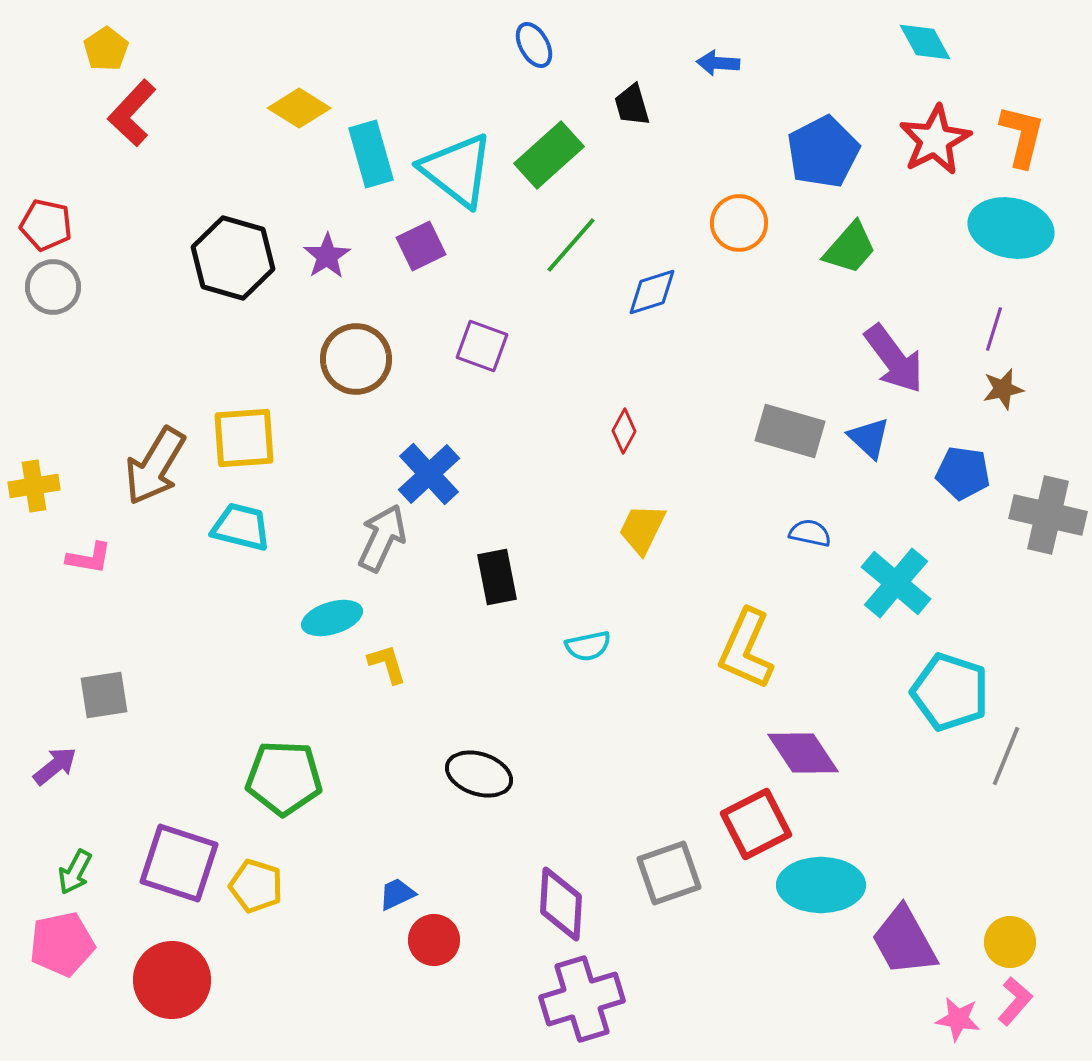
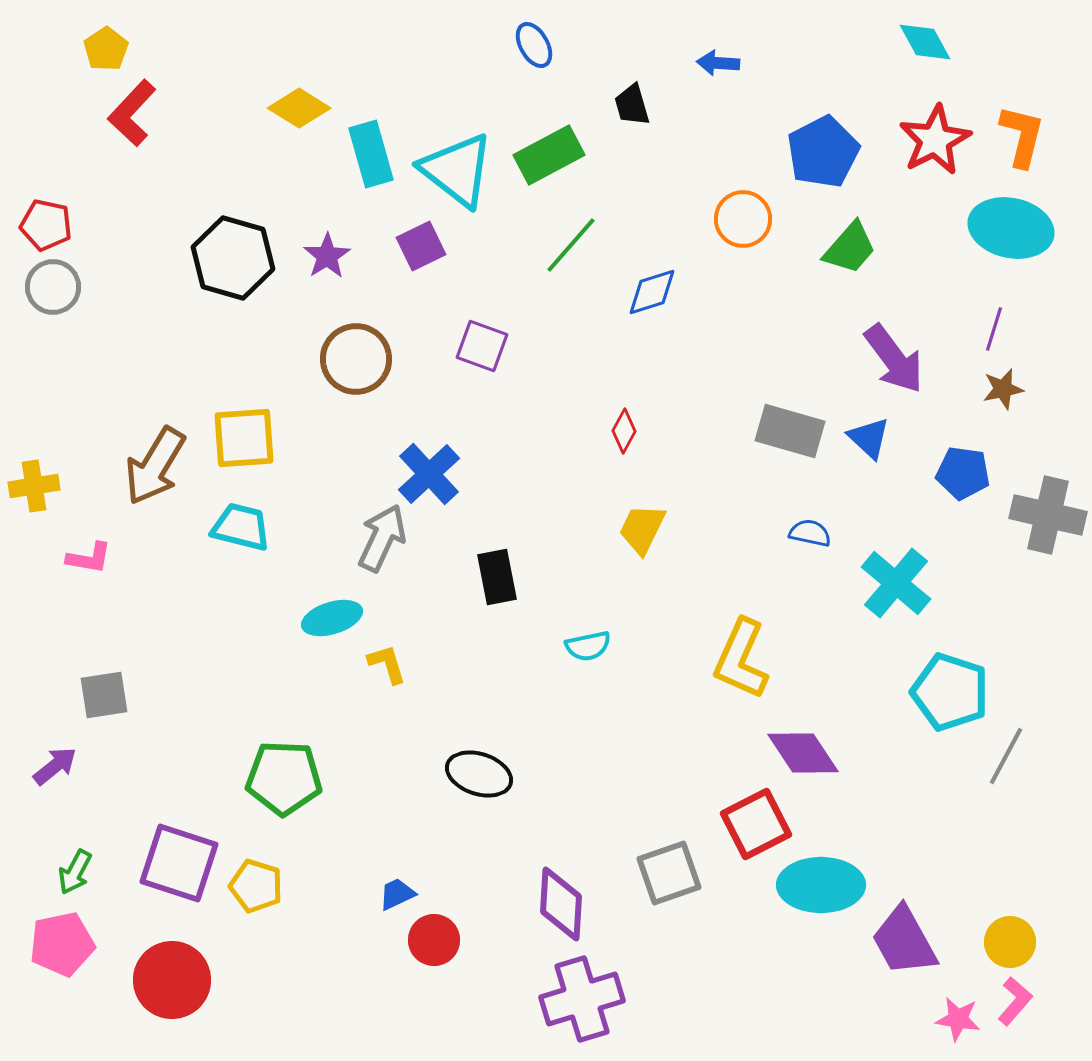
green rectangle at (549, 155): rotated 14 degrees clockwise
orange circle at (739, 223): moved 4 px right, 4 px up
yellow L-shape at (746, 649): moved 5 px left, 10 px down
gray line at (1006, 756): rotated 6 degrees clockwise
